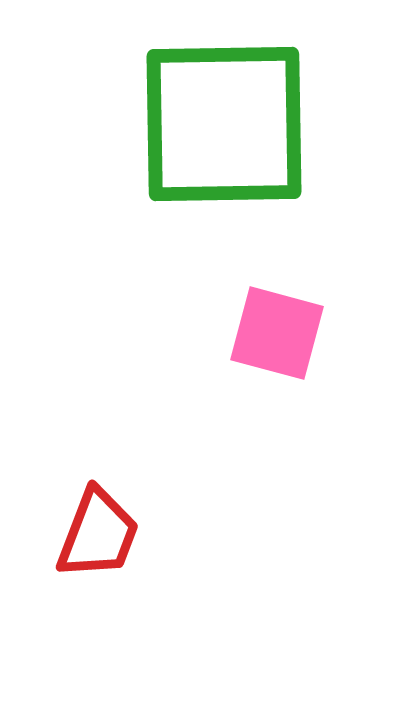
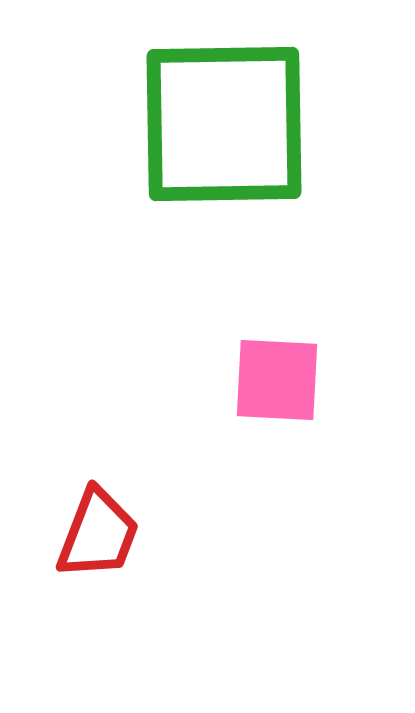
pink square: moved 47 px down; rotated 12 degrees counterclockwise
